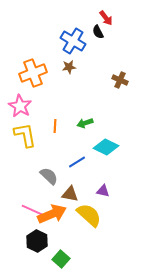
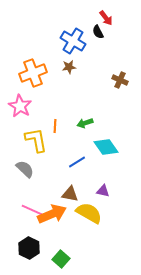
yellow L-shape: moved 11 px right, 5 px down
cyan diamond: rotated 30 degrees clockwise
gray semicircle: moved 24 px left, 7 px up
yellow semicircle: moved 2 px up; rotated 12 degrees counterclockwise
black hexagon: moved 8 px left, 7 px down
